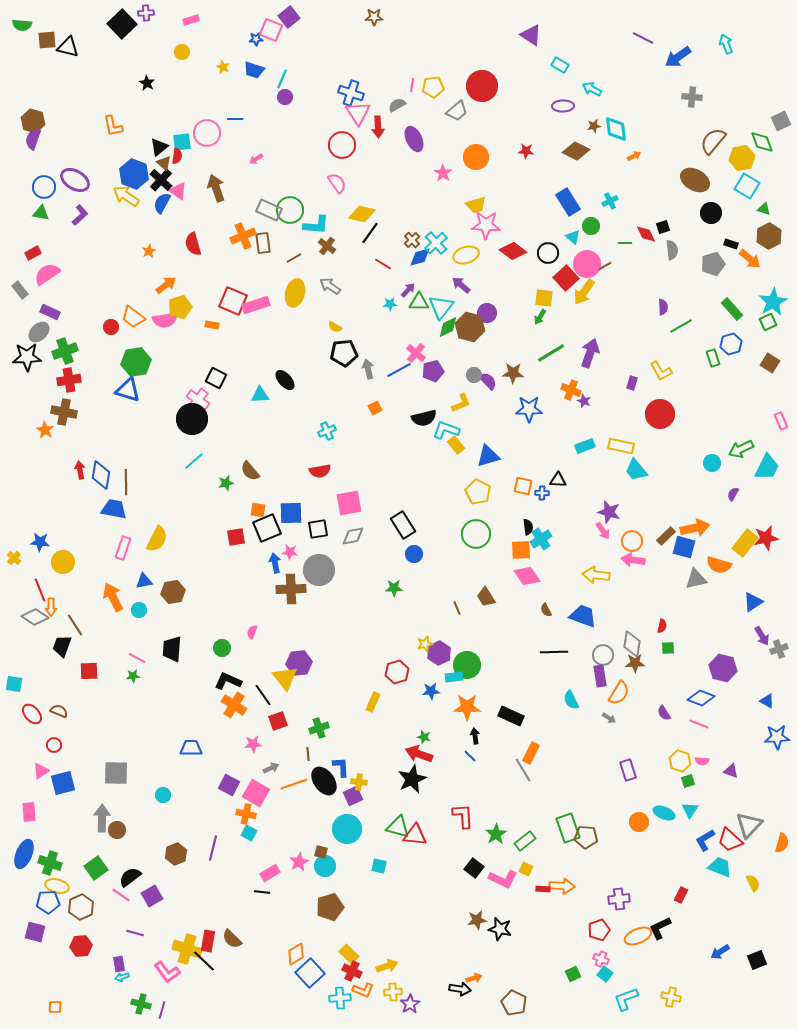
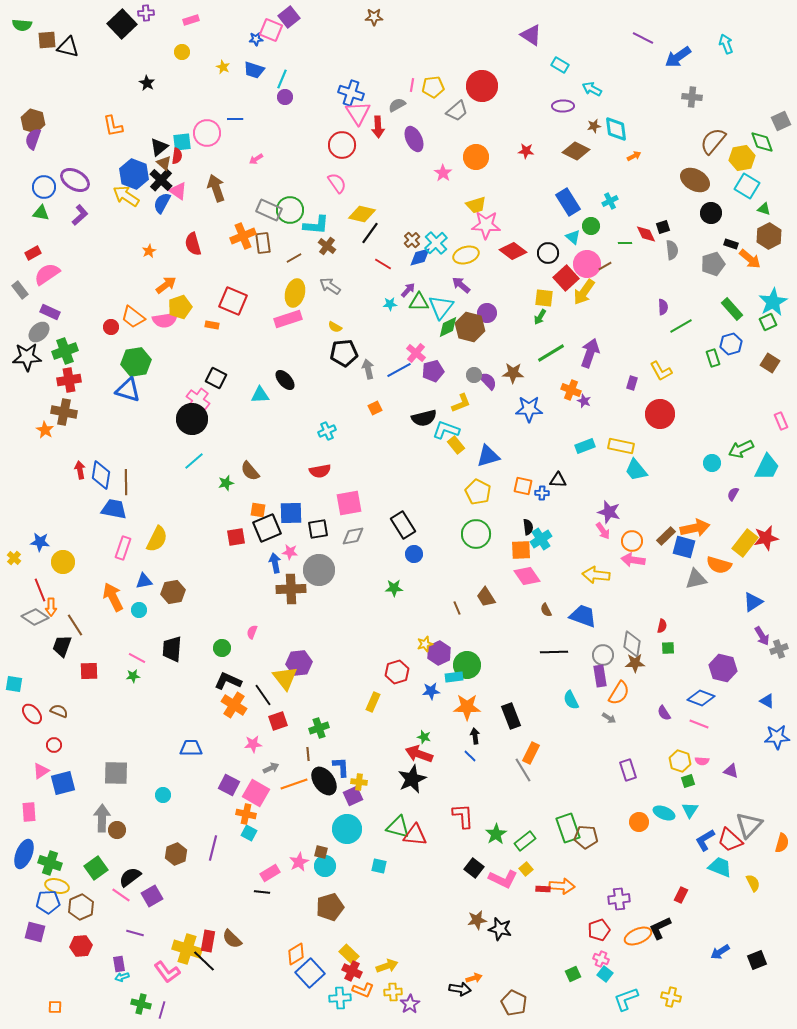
pink rectangle at (256, 305): moved 32 px right, 14 px down
black rectangle at (511, 716): rotated 45 degrees clockwise
yellow square at (526, 869): rotated 24 degrees clockwise
